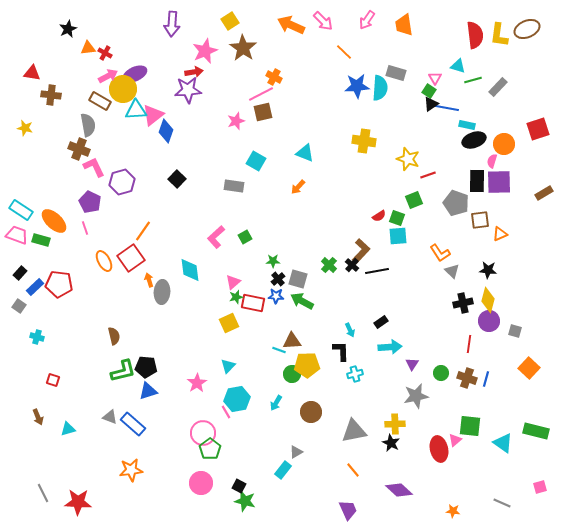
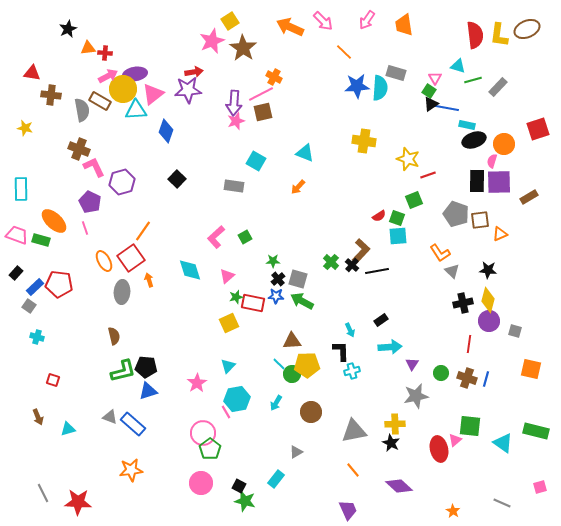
purple arrow at (172, 24): moved 62 px right, 79 px down
orange arrow at (291, 25): moved 1 px left, 2 px down
pink star at (205, 51): moved 7 px right, 10 px up
red cross at (105, 53): rotated 24 degrees counterclockwise
purple ellipse at (135, 74): rotated 15 degrees clockwise
pink triangle at (153, 115): moved 21 px up
gray semicircle at (88, 125): moved 6 px left, 15 px up
brown rectangle at (544, 193): moved 15 px left, 4 px down
gray pentagon at (456, 203): moved 11 px down
cyan rectangle at (21, 210): moved 21 px up; rotated 55 degrees clockwise
green cross at (329, 265): moved 2 px right, 3 px up
cyan diamond at (190, 270): rotated 10 degrees counterclockwise
black rectangle at (20, 273): moved 4 px left
pink triangle at (233, 282): moved 6 px left, 6 px up
gray ellipse at (162, 292): moved 40 px left
gray square at (19, 306): moved 10 px right
black rectangle at (381, 322): moved 2 px up
cyan line at (279, 350): moved 14 px down; rotated 24 degrees clockwise
orange square at (529, 368): moved 2 px right, 1 px down; rotated 30 degrees counterclockwise
cyan cross at (355, 374): moved 3 px left, 3 px up
cyan rectangle at (283, 470): moved 7 px left, 9 px down
purple diamond at (399, 490): moved 4 px up
orange star at (453, 511): rotated 24 degrees clockwise
